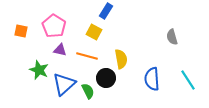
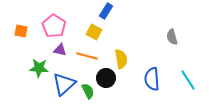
green star: moved 2 px up; rotated 18 degrees counterclockwise
